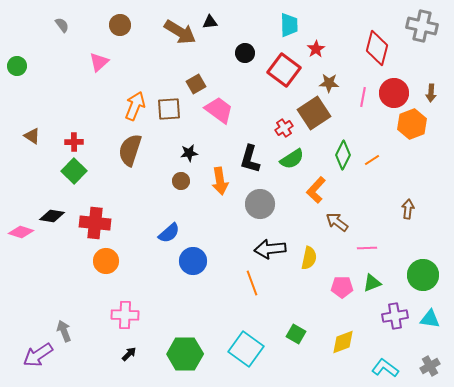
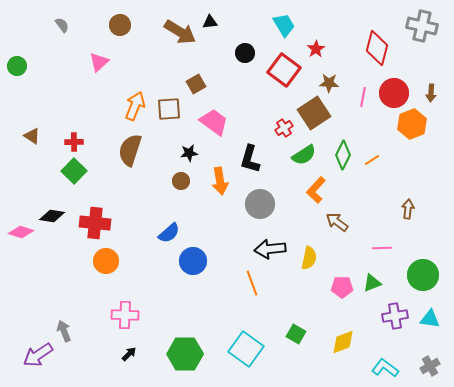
cyan trapezoid at (289, 25): moved 5 px left; rotated 30 degrees counterclockwise
pink trapezoid at (219, 110): moved 5 px left, 12 px down
green semicircle at (292, 159): moved 12 px right, 4 px up
pink line at (367, 248): moved 15 px right
